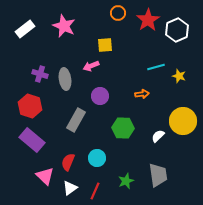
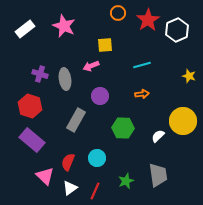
cyan line: moved 14 px left, 2 px up
yellow star: moved 10 px right
